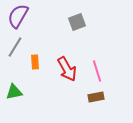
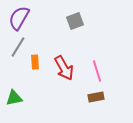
purple semicircle: moved 1 px right, 2 px down
gray square: moved 2 px left, 1 px up
gray line: moved 3 px right
red arrow: moved 3 px left, 1 px up
green triangle: moved 6 px down
